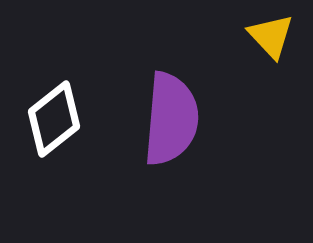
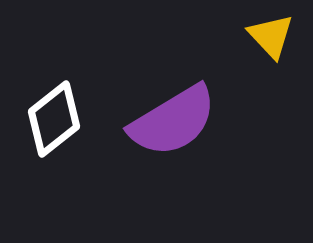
purple semicircle: moved 2 px right, 2 px down; rotated 54 degrees clockwise
